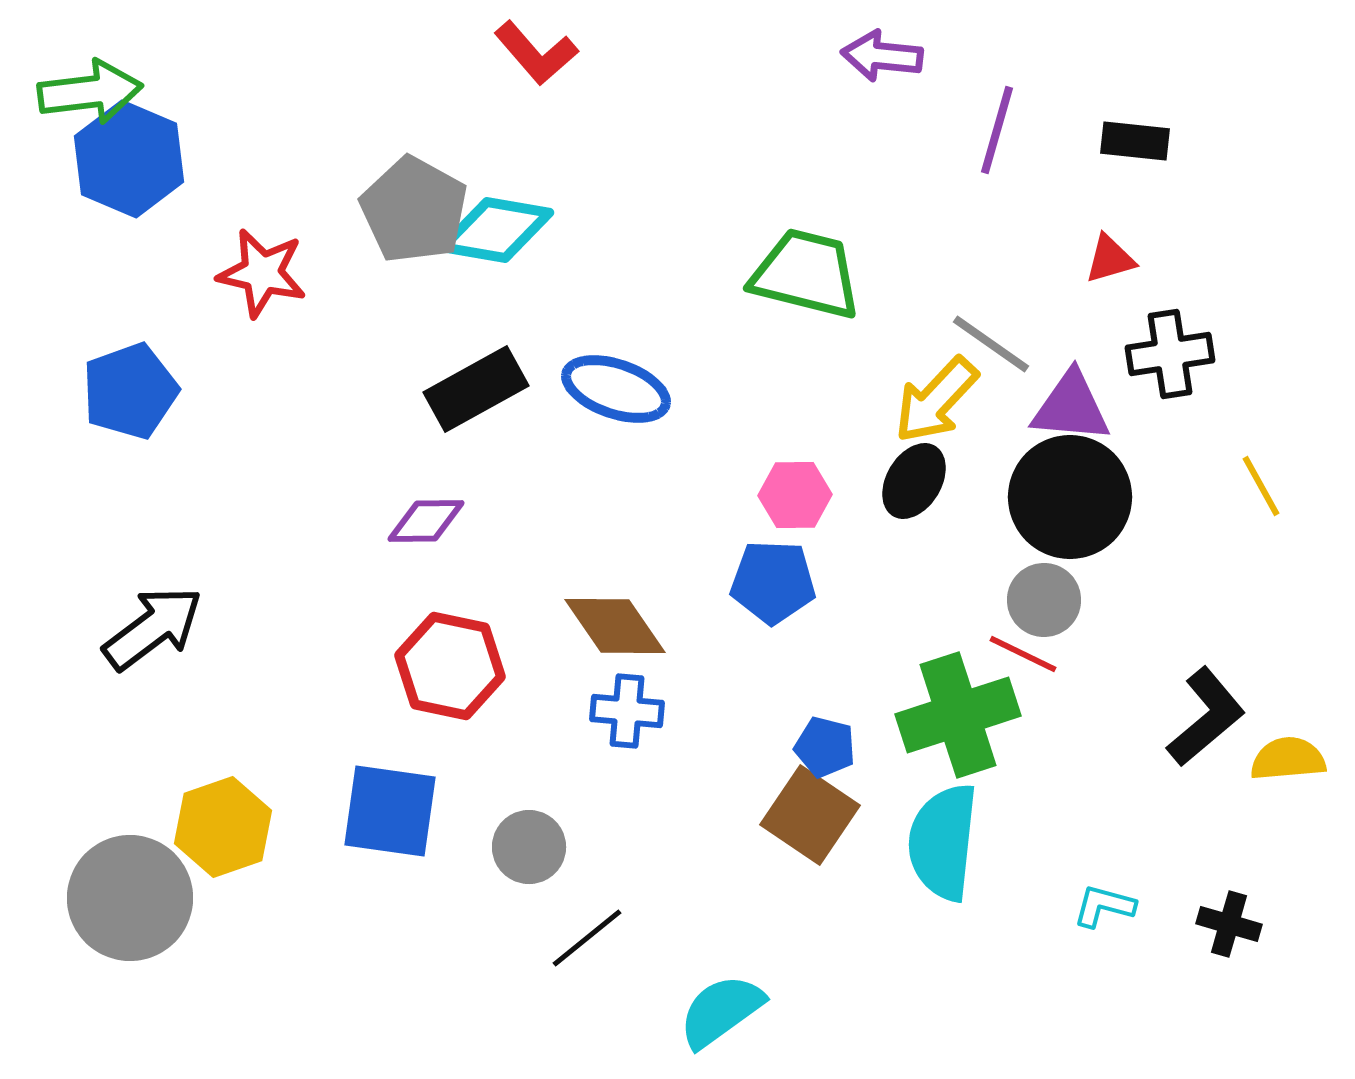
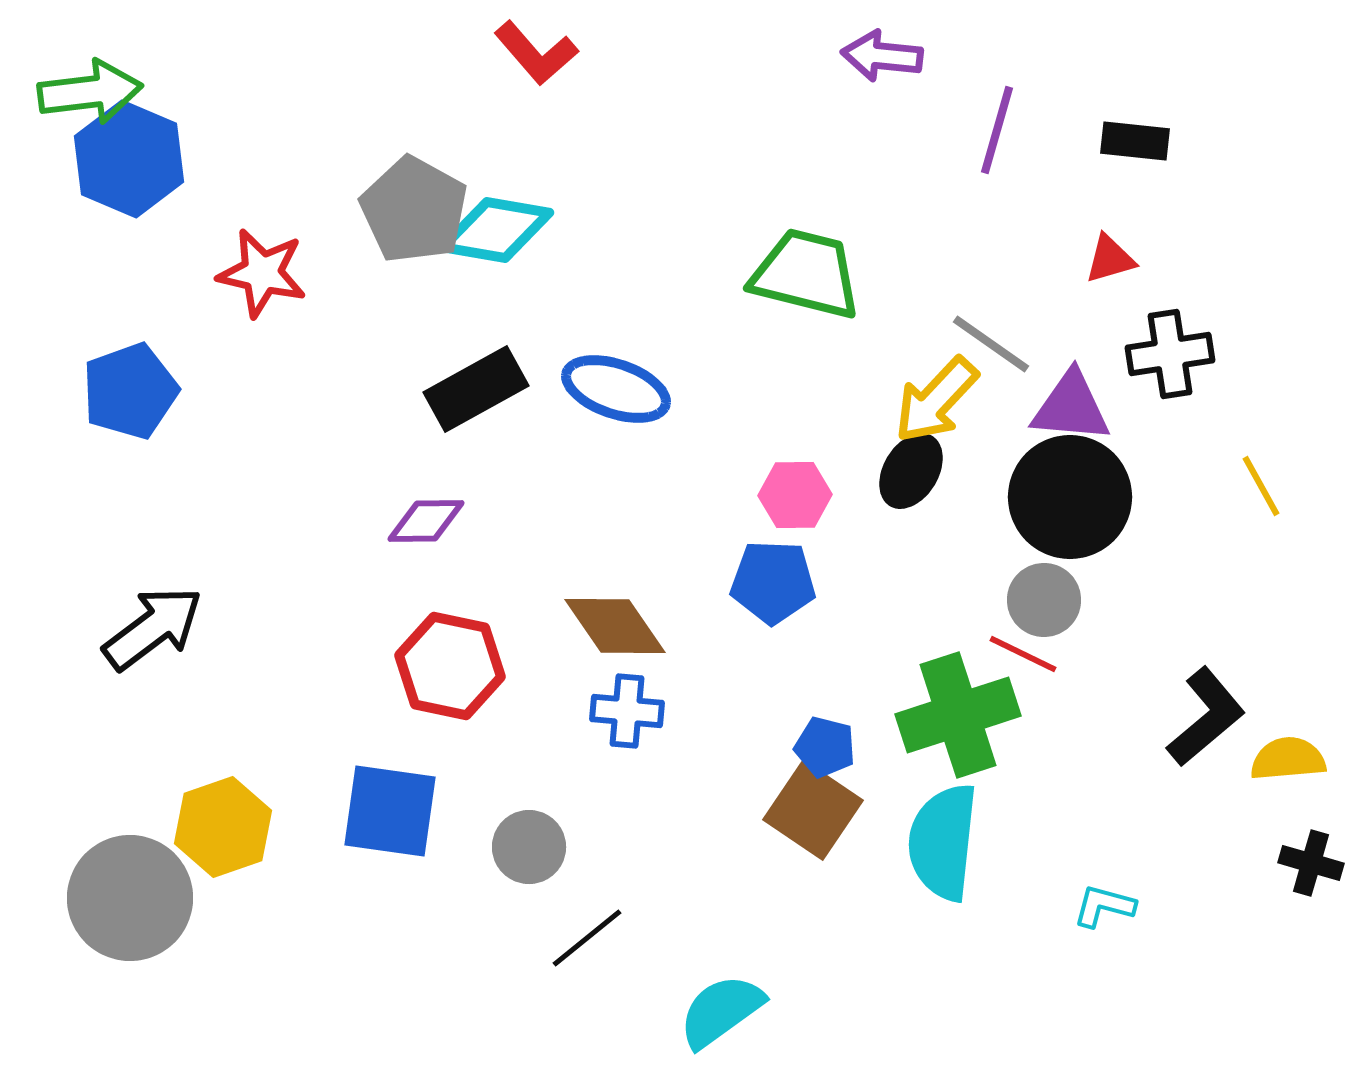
black ellipse at (914, 481): moved 3 px left, 10 px up
brown square at (810, 815): moved 3 px right, 5 px up
black cross at (1229, 924): moved 82 px right, 61 px up
